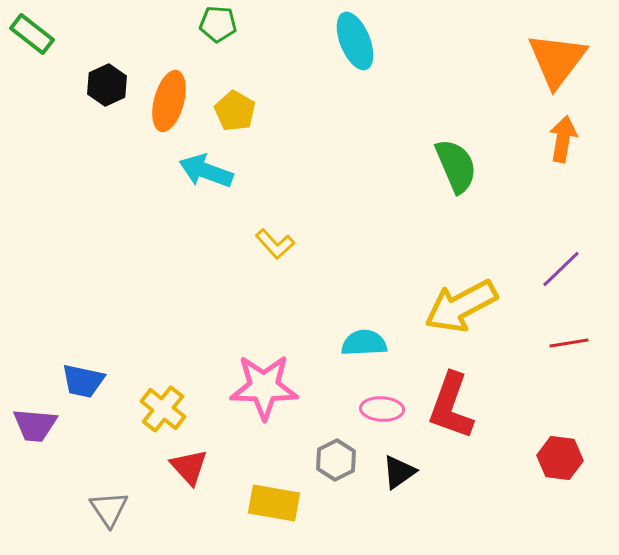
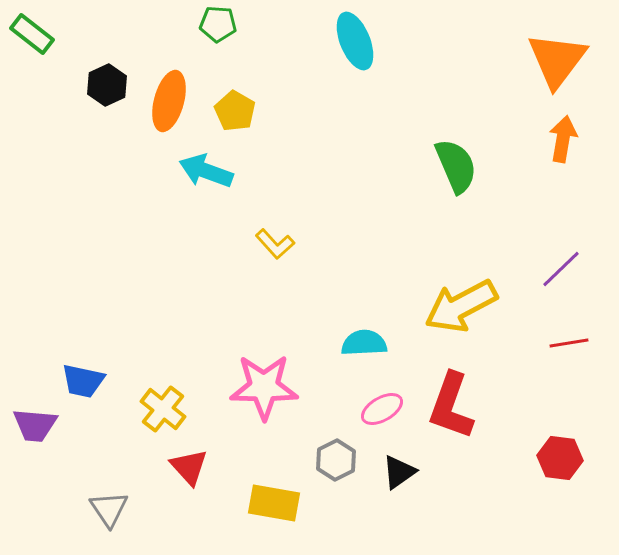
pink ellipse: rotated 33 degrees counterclockwise
